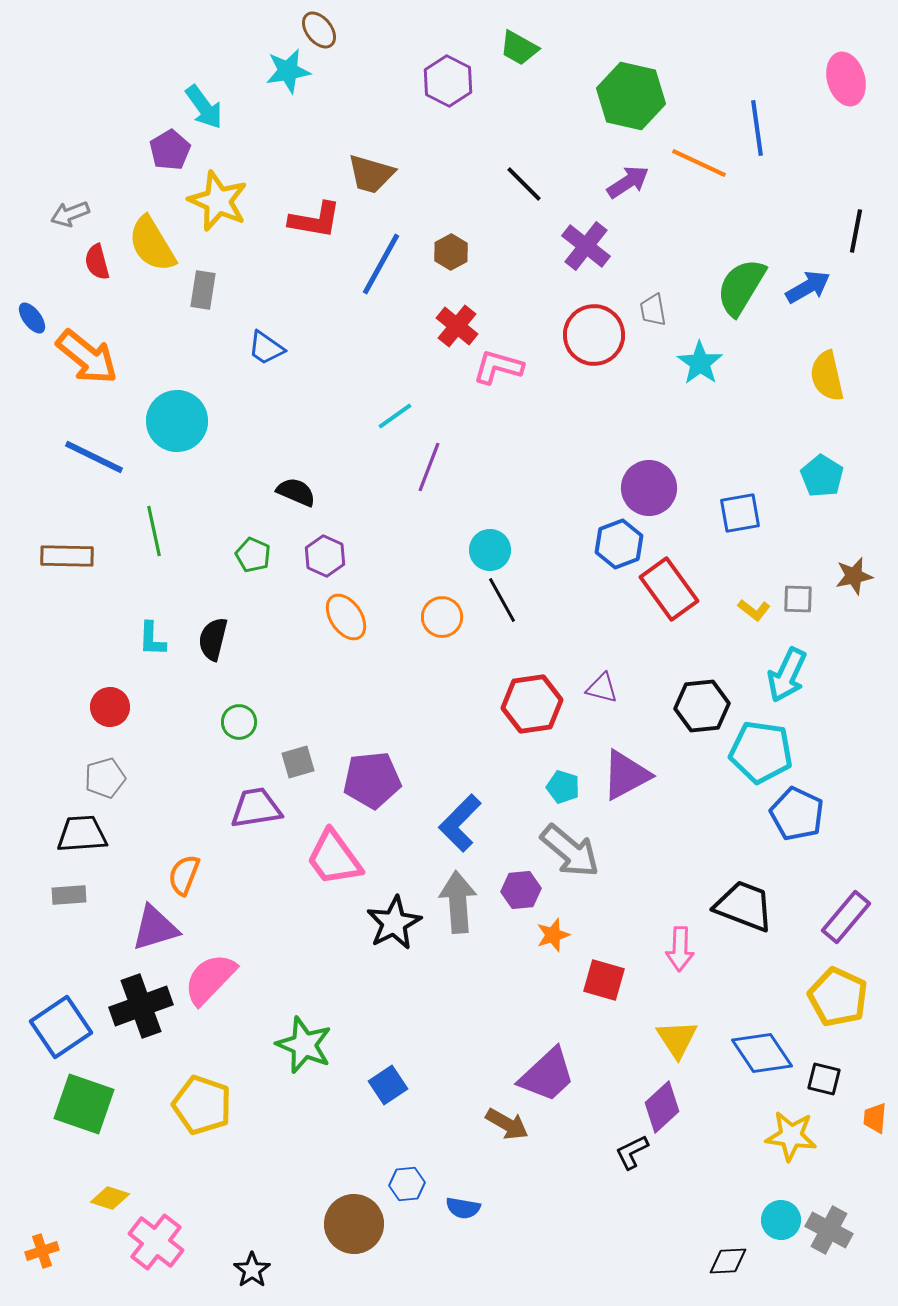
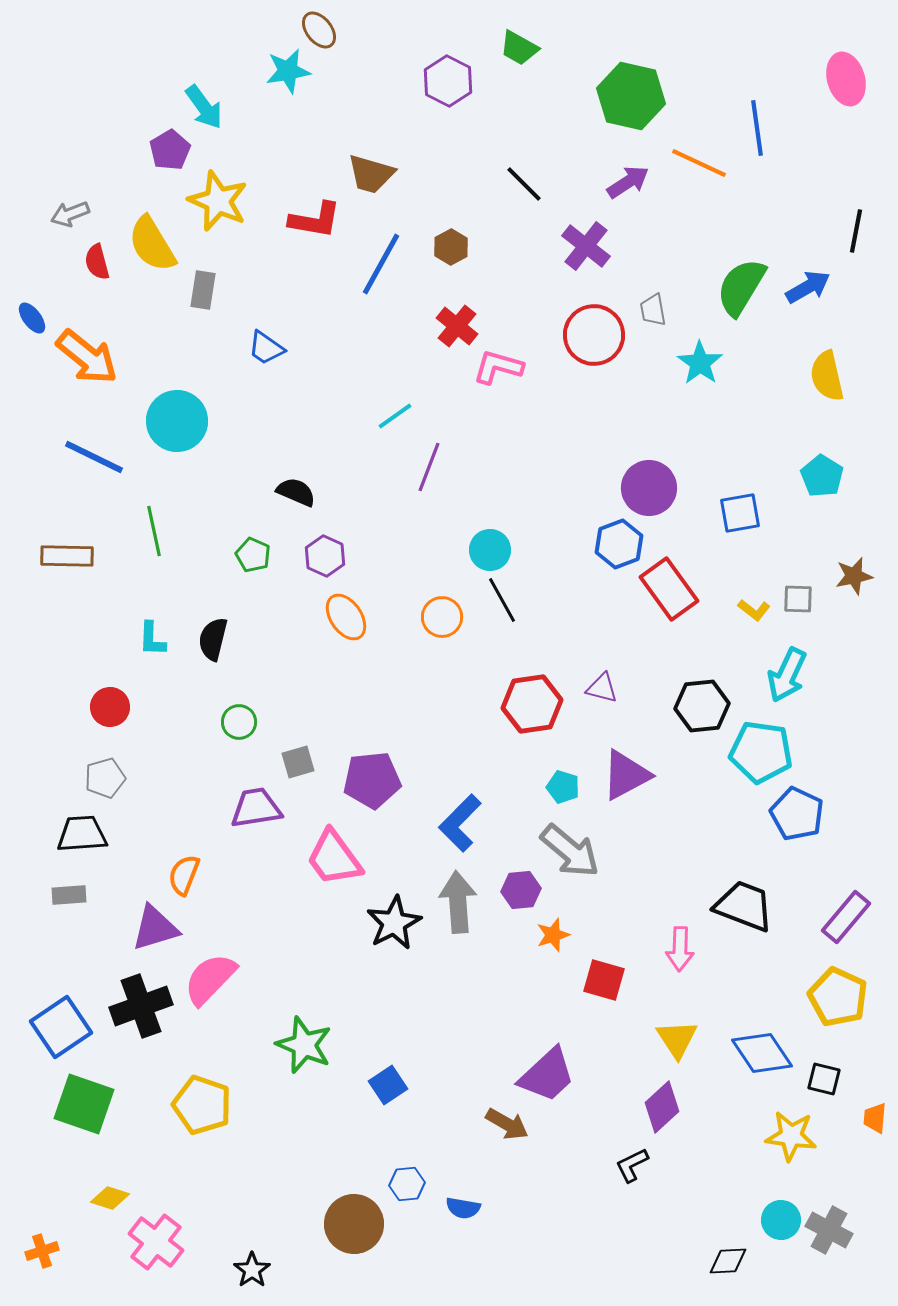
brown hexagon at (451, 252): moved 5 px up
black L-shape at (632, 1152): moved 13 px down
